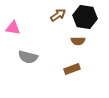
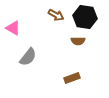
brown arrow: moved 2 px left; rotated 63 degrees clockwise
pink triangle: rotated 21 degrees clockwise
gray semicircle: rotated 66 degrees counterclockwise
brown rectangle: moved 9 px down
